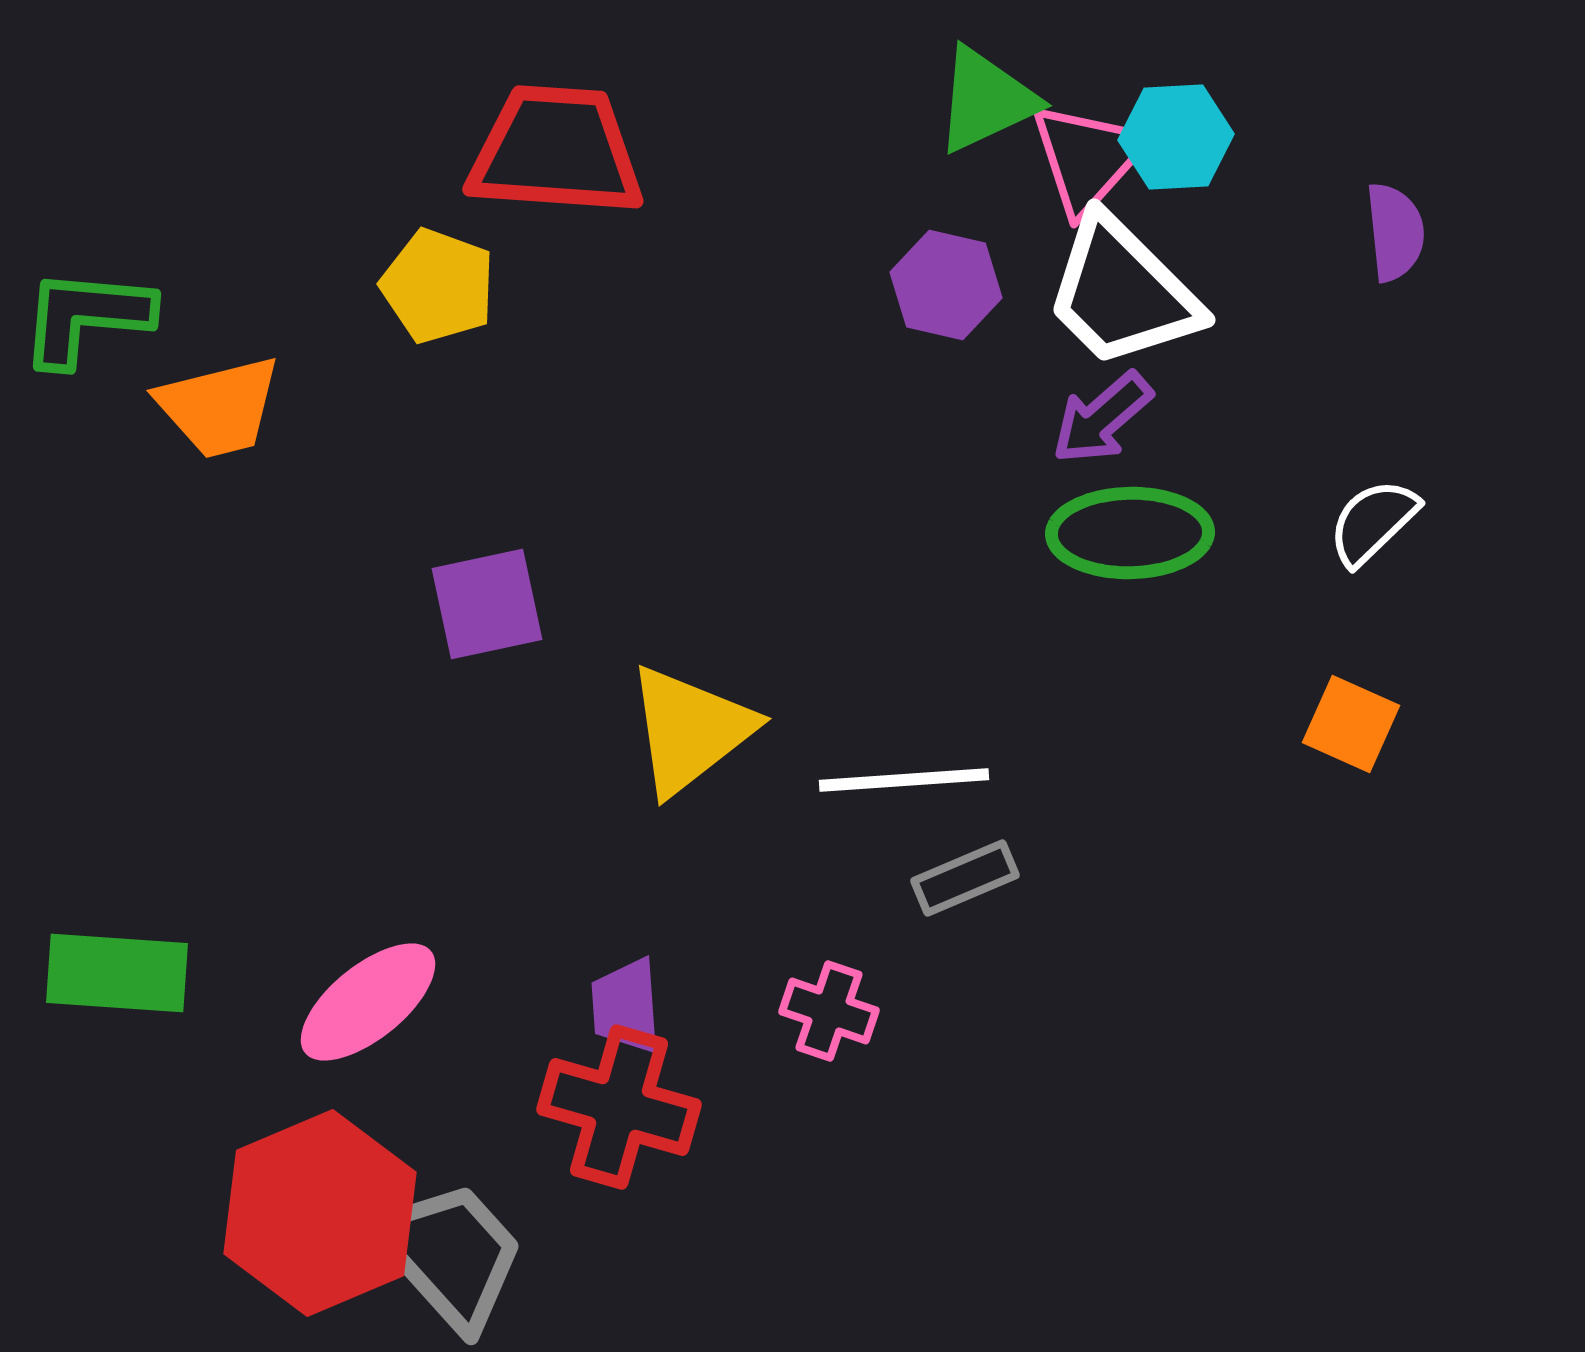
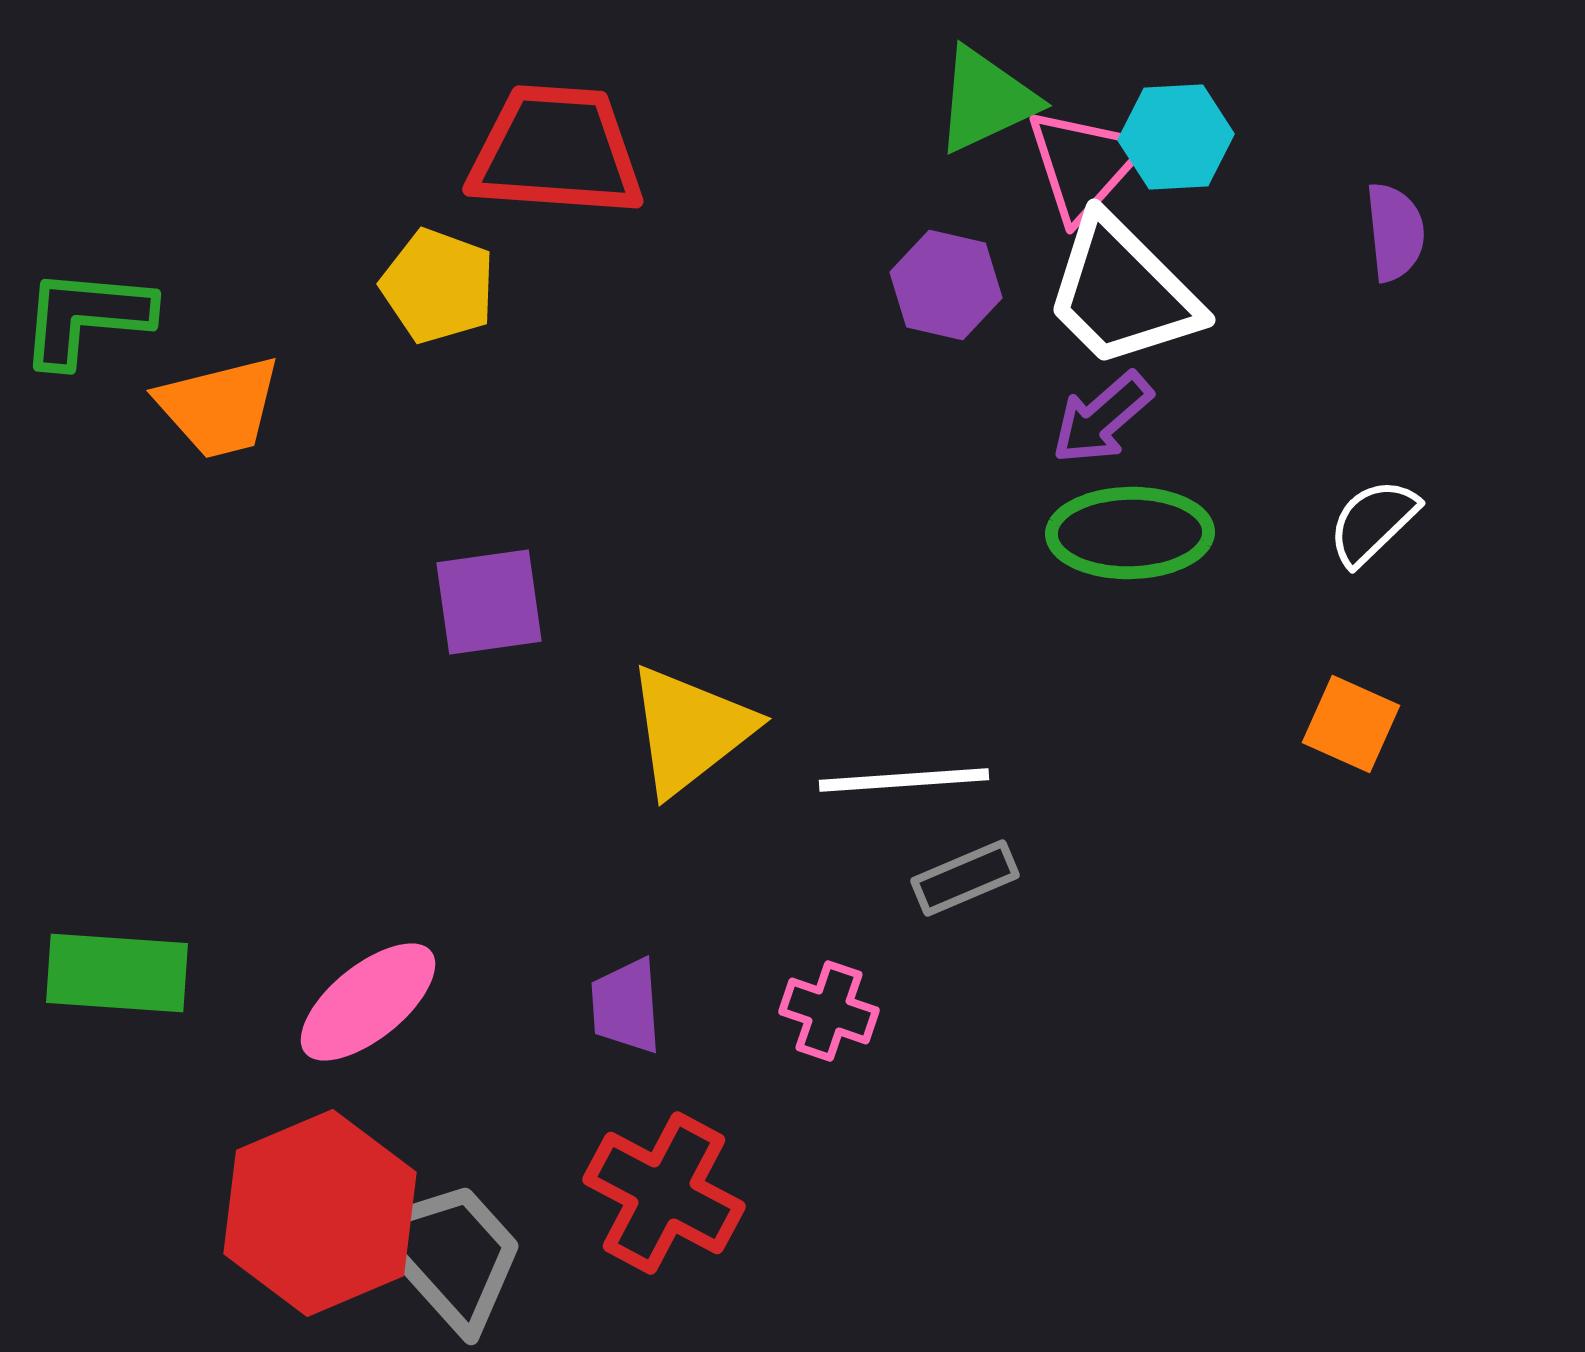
pink triangle: moved 4 px left, 6 px down
purple square: moved 2 px right, 2 px up; rotated 4 degrees clockwise
red cross: moved 45 px right, 86 px down; rotated 12 degrees clockwise
